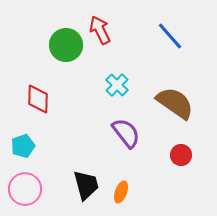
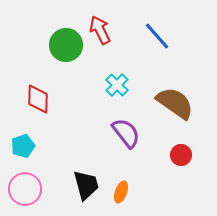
blue line: moved 13 px left
